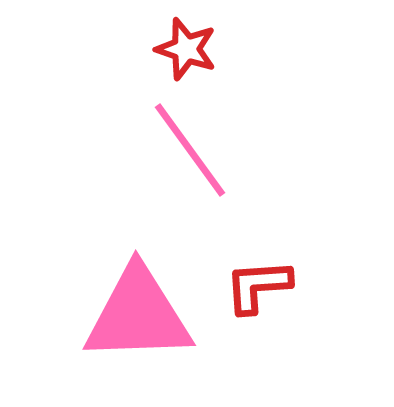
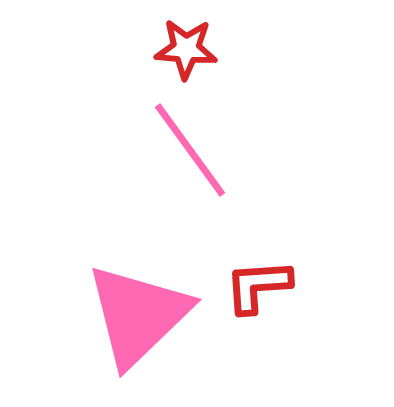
red star: rotated 14 degrees counterclockwise
pink triangle: rotated 42 degrees counterclockwise
